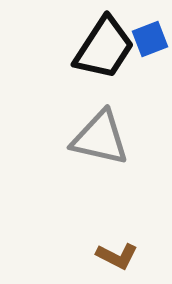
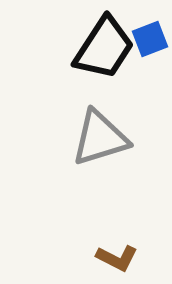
gray triangle: rotated 30 degrees counterclockwise
brown L-shape: moved 2 px down
